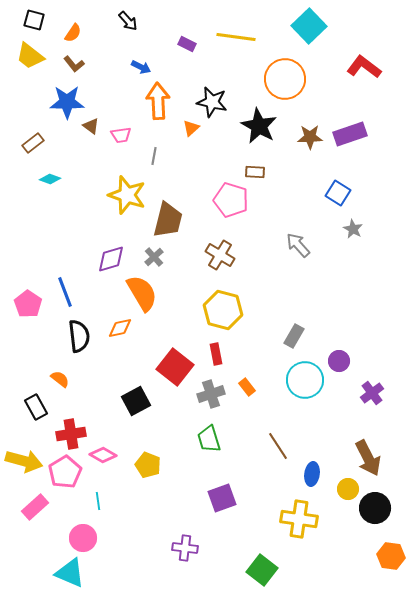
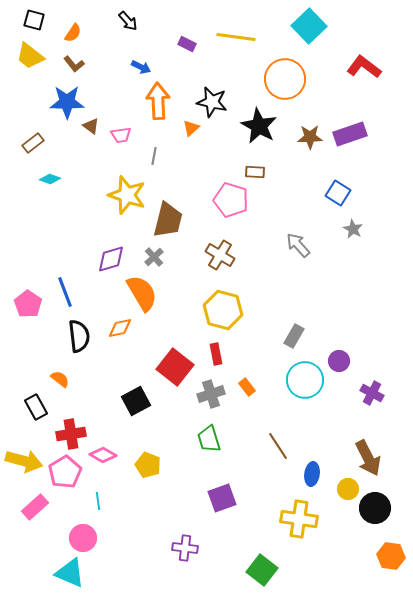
purple cross at (372, 393): rotated 25 degrees counterclockwise
